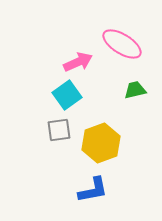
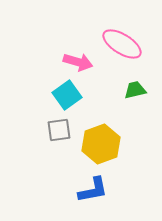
pink arrow: rotated 40 degrees clockwise
yellow hexagon: moved 1 px down
